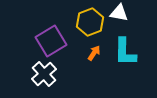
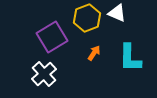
white triangle: moved 2 px left; rotated 12 degrees clockwise
yellow hexagon: moved 3 px left, 4 px up
purple square: moved 1 px right, 4 px up
cyan L-shape: moved 5 px right, 6 px down
